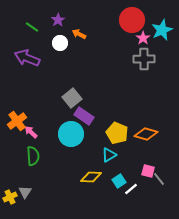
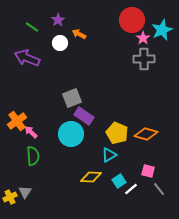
gray square: rotated 18 degrees clockwise
gray line: moved 10 px down
